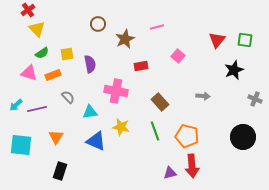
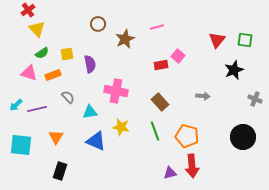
red rectangle: moved 20 px right, 1 px up
